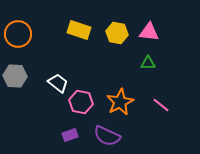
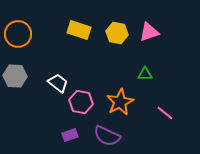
pink triangle: rotated 25 degrees counterclockwise
green triangle: moved 3 px left, 11 px down
pink line: moved 4 px right, 8 px down
